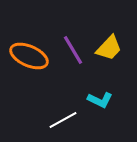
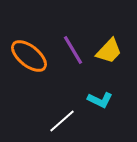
yellow trapezoid: moved 3 px down
orange ellipse: rotated 15 degrees clockwise
white line: moved 1 px left, 1 px down; rotated 12 degrees counterclockwise
